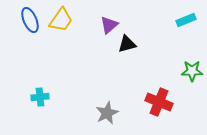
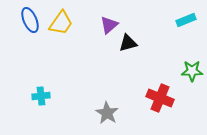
yellow trapezoid: moved 3 px down
black triangle: moved 1 px right, 1 px up
cyan cross: moved 1 px right, 1 px up
red cross: moved 1 px right, 4 px up
gray star: rotated 15 degrees counterclockwise
